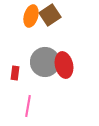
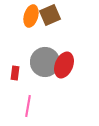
brown square: rotated 10 degrees clockwise
red ellipse: rotated 35 degrees clockwise
